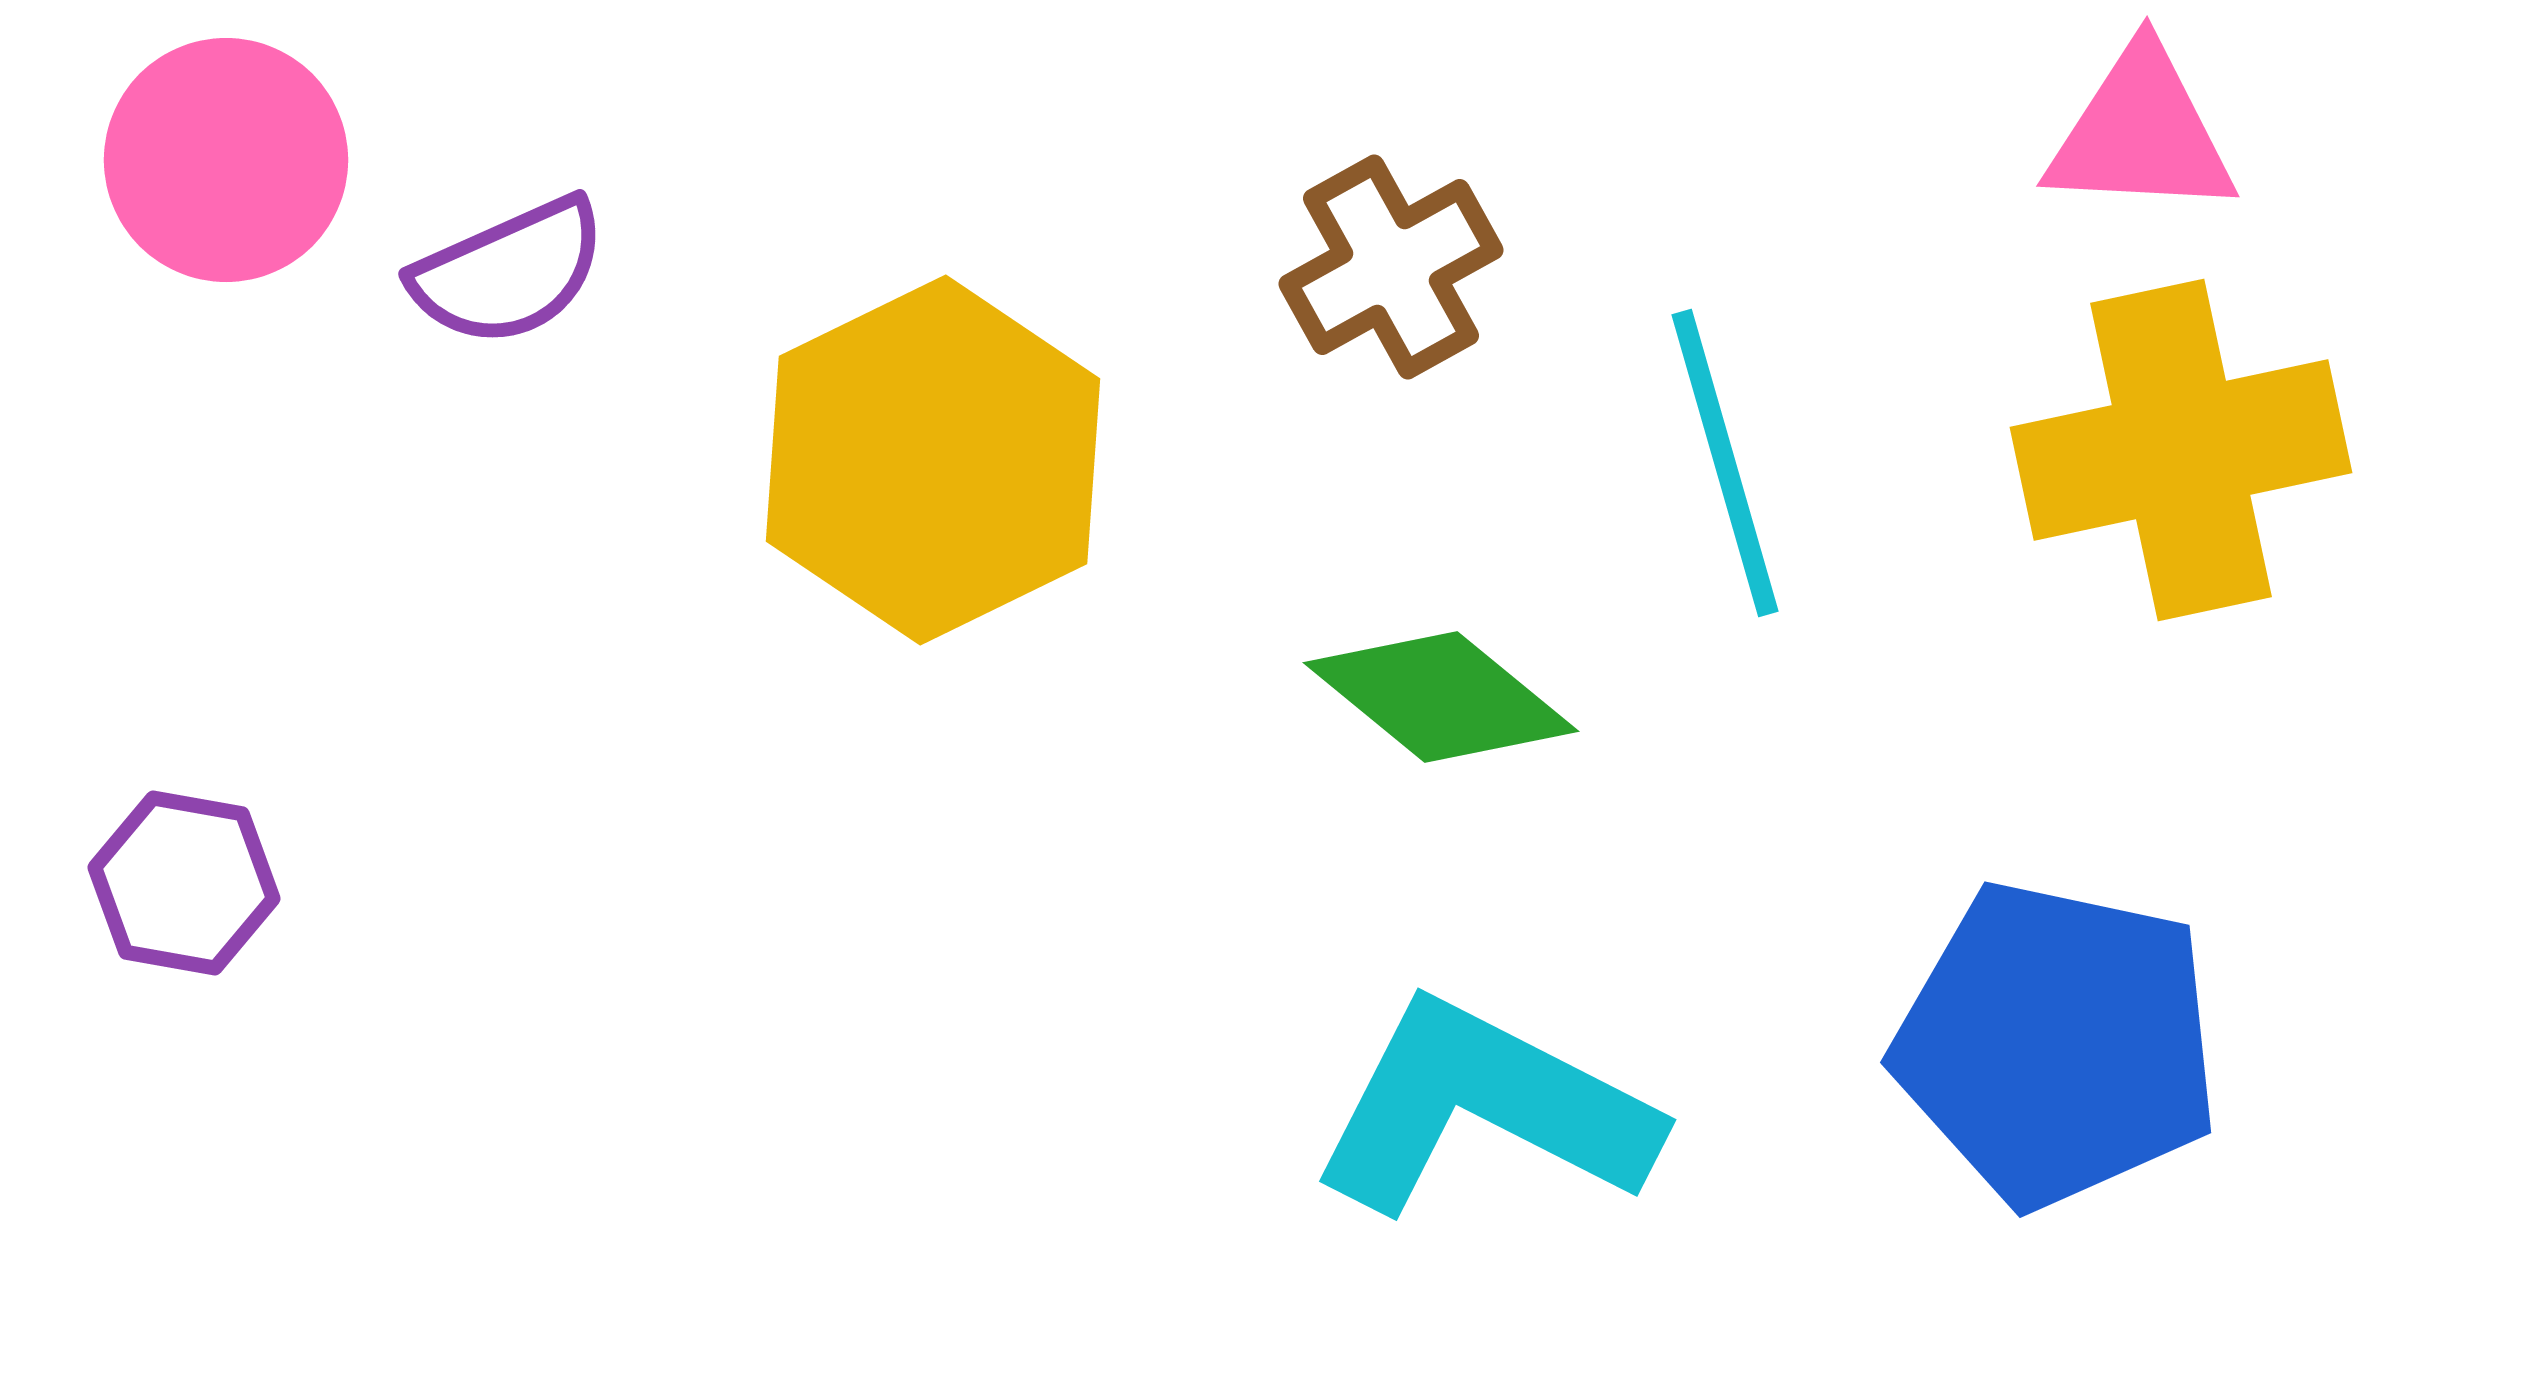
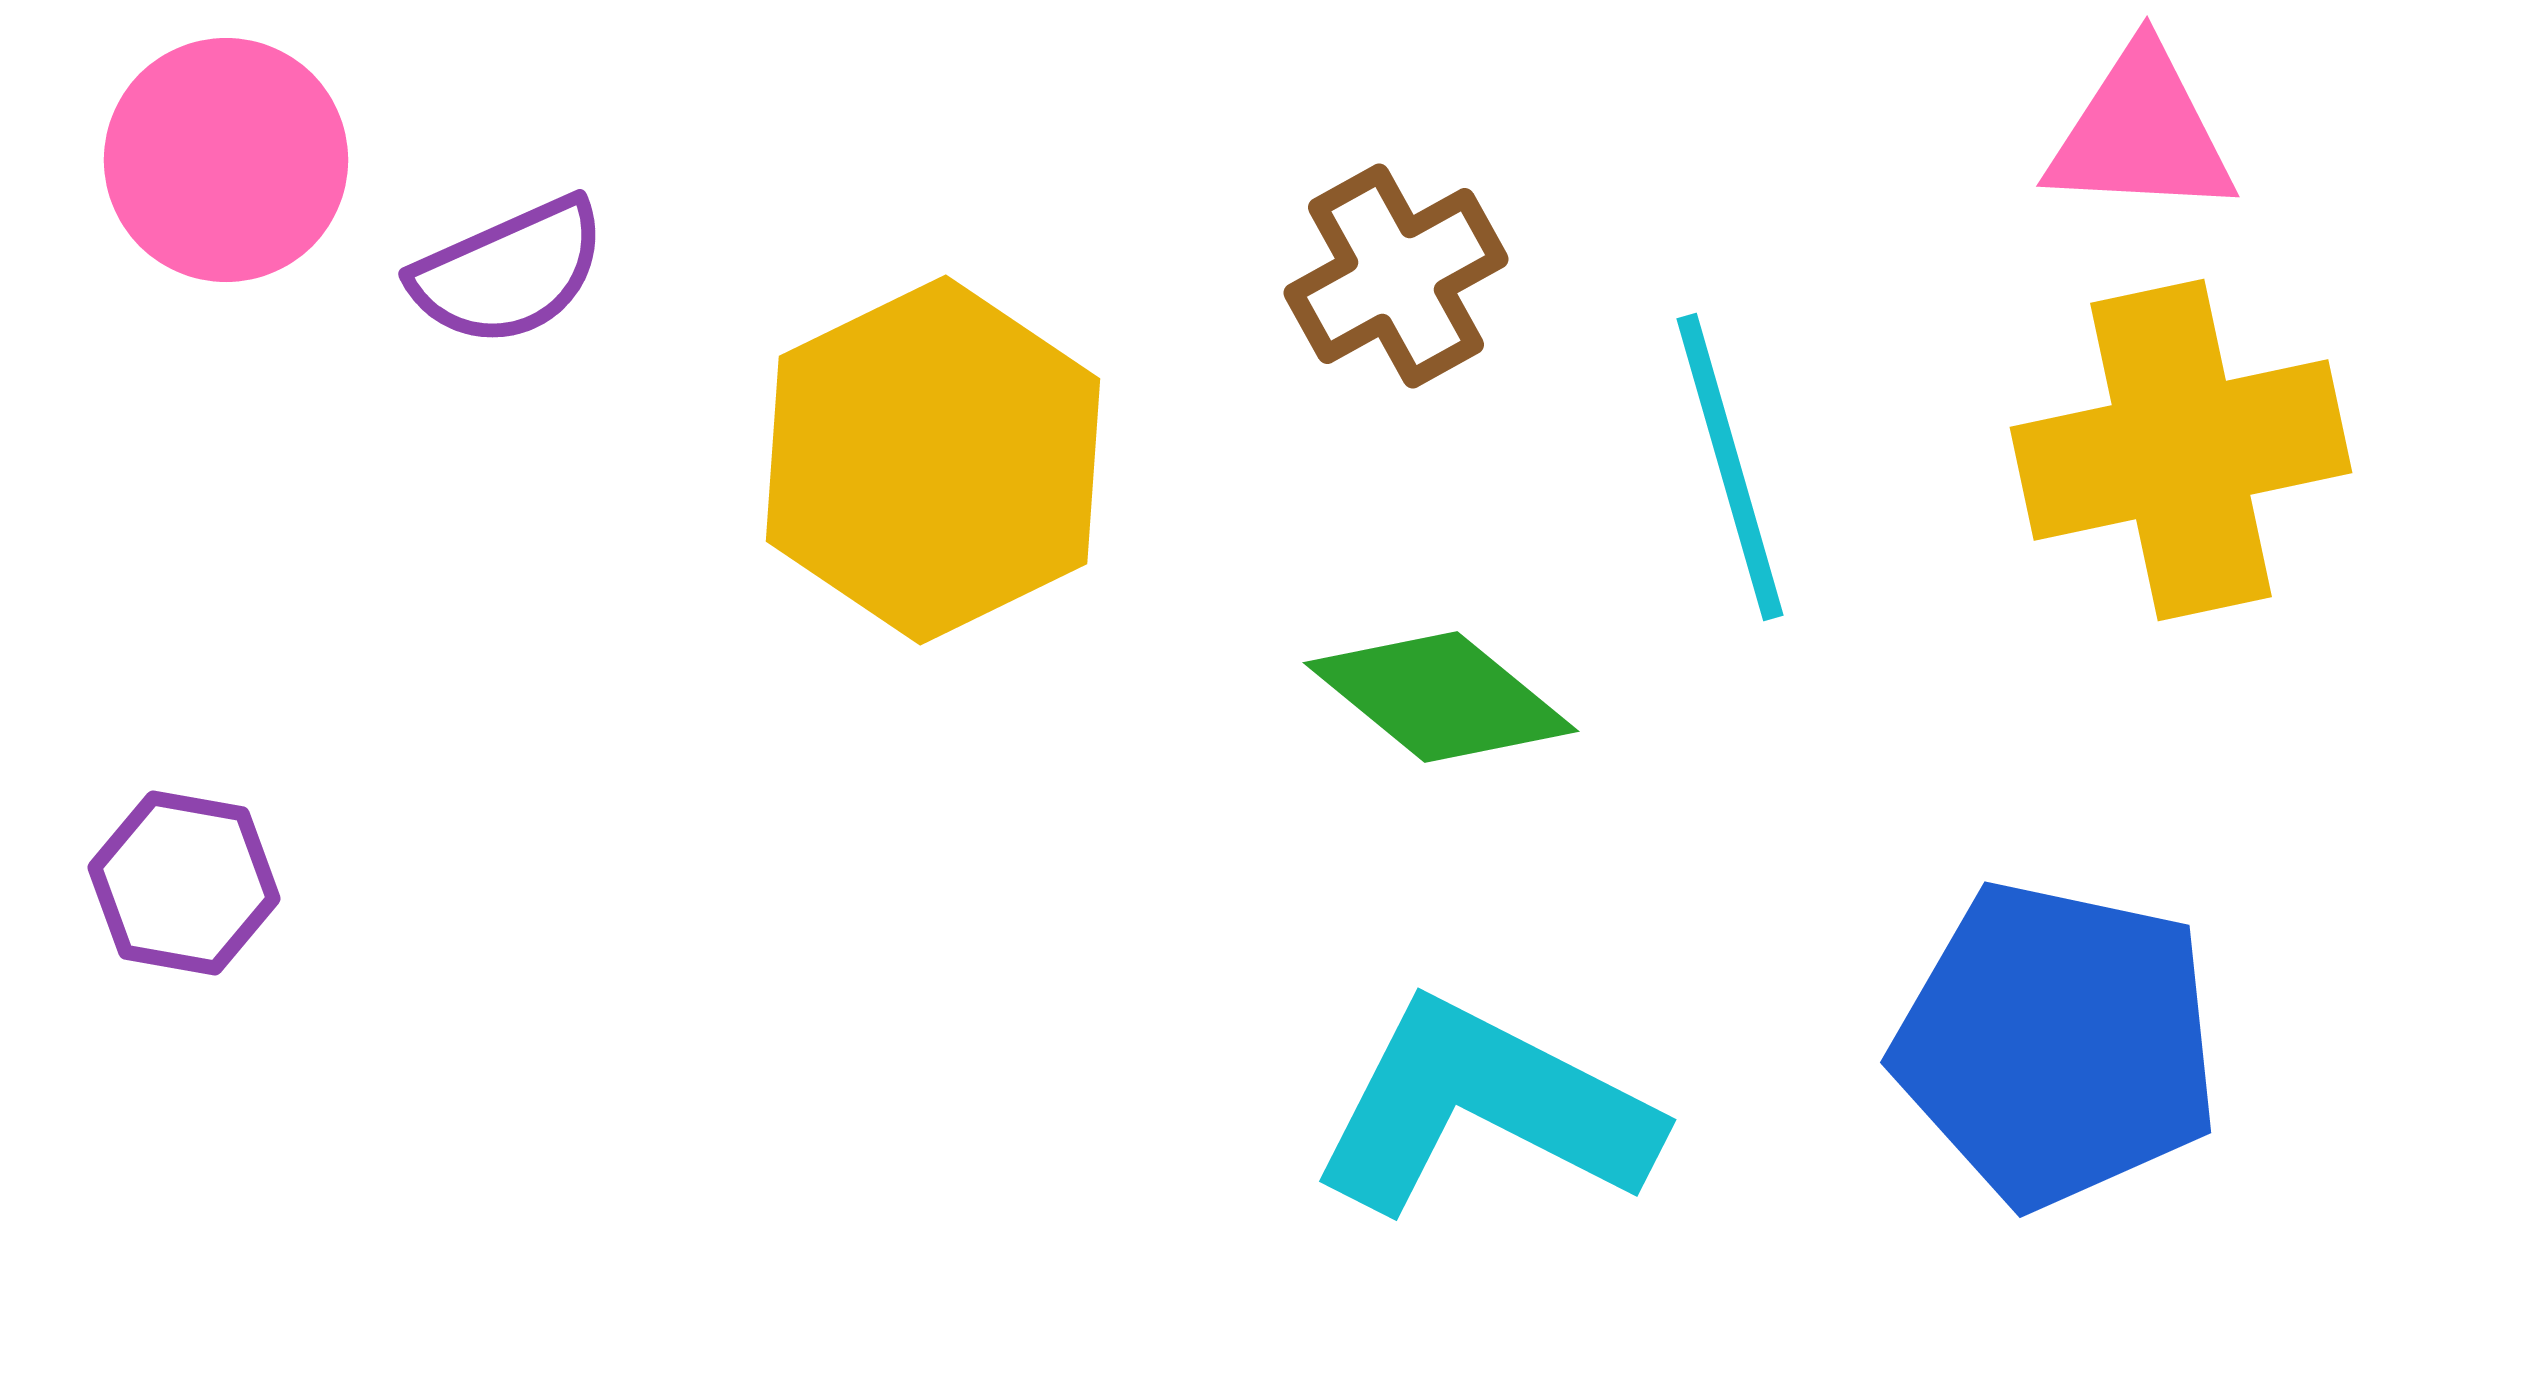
brown cross: moved 5 px right, 9 px down
cyan line: moved 5 px right, 4 px down
